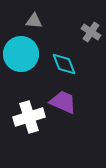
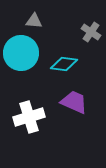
cyan circle: moved 1 px up
cyan diamond: rotated 60 degrees counterclockwise
purple trapezoid: moved 11 px right
